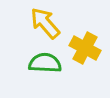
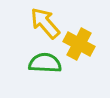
yellow cross: moved 6 px left, 4 px up
